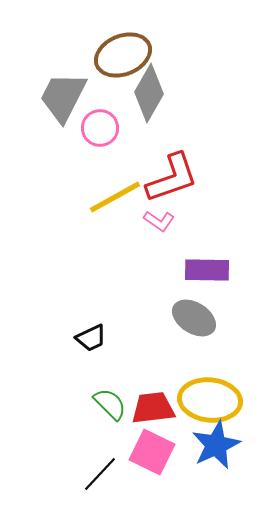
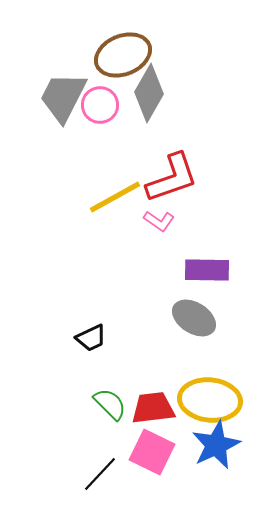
pink circle: moved 23 px up
